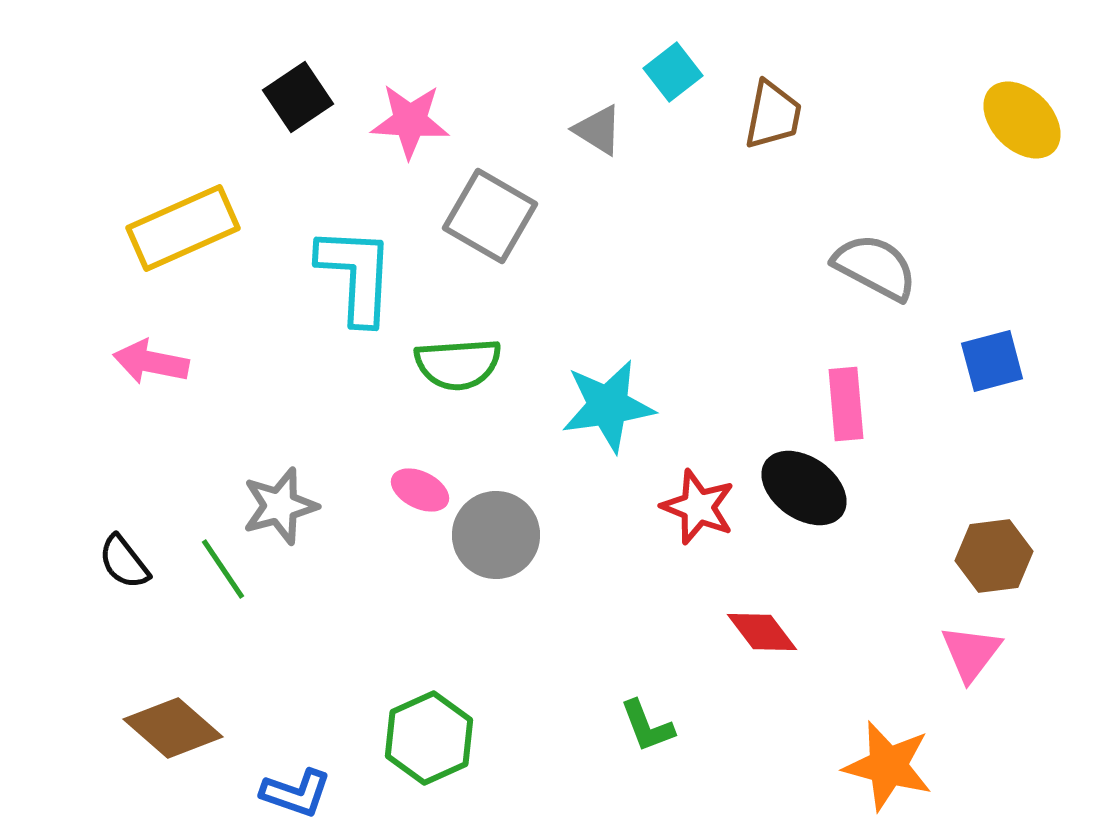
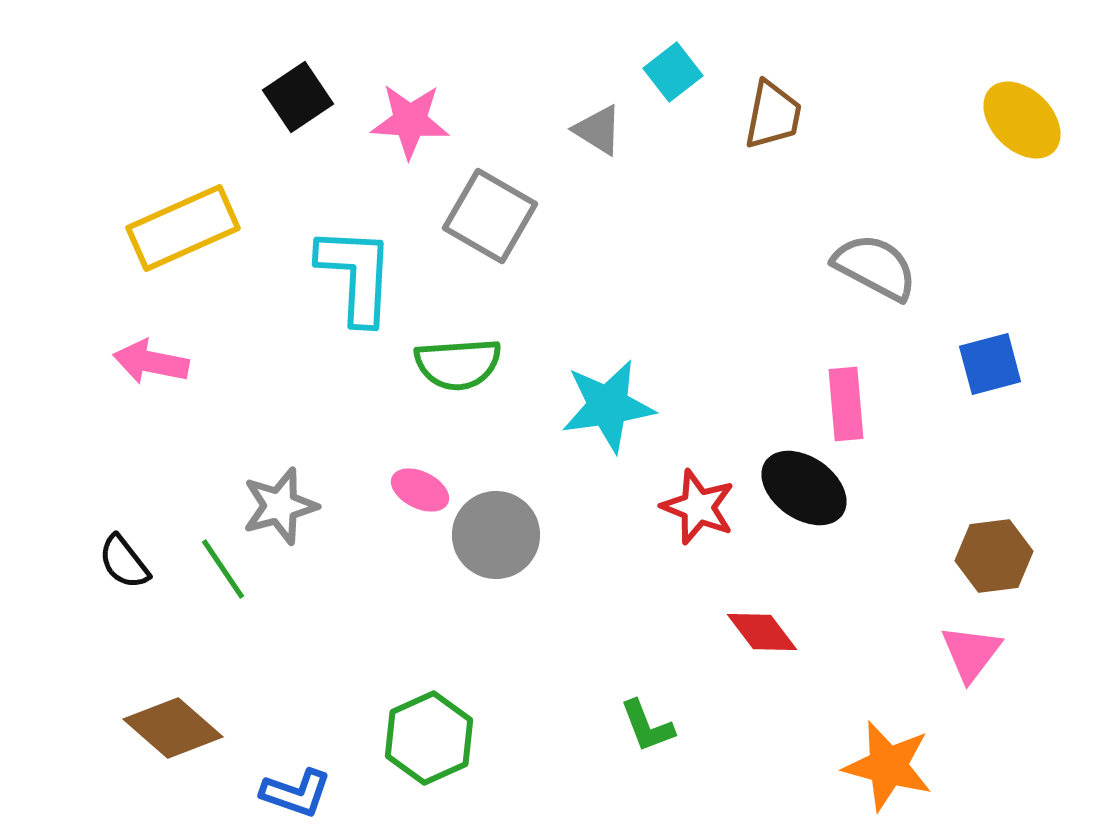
blue square: moved 2 px left, 3 px down
